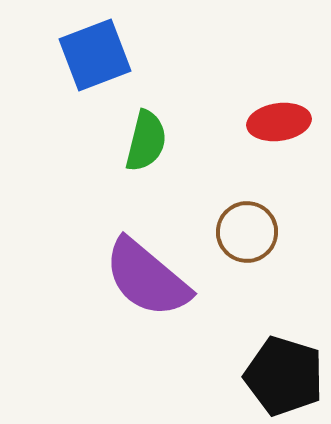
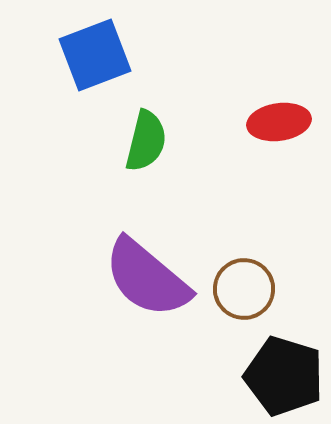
brown circle: moved 3 px left, 57 px down
